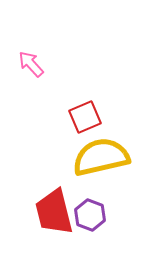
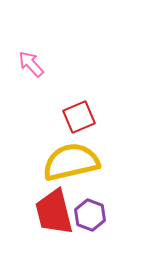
red square: moved 6 px left
yellow semicircle: moved 30 px left, 5 px down
